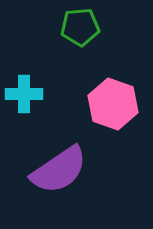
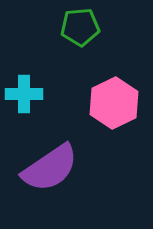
pink hexagon: moved 1 px right, 1 px up; rotated 15 degrees clockwise
purple semicircle: moved 9 px left, 2 px up
